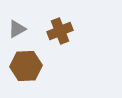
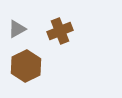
brown hexagon: rotated 24 degrees counterclockwise
